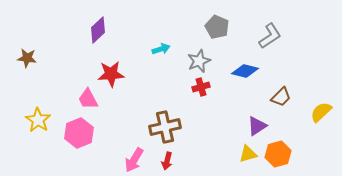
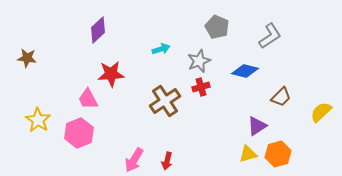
brown cross: moved 26 px up; rotated 20 degrees counterclockwise
